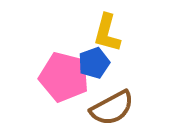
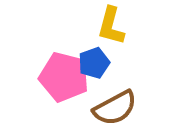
yellow L-shape: moved 4 px right, 7 px up
brown semicircle: moved 3 px right
